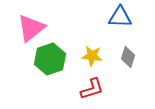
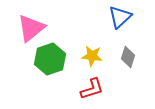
blue triangle: rotated 45 degrees counterclockwise
